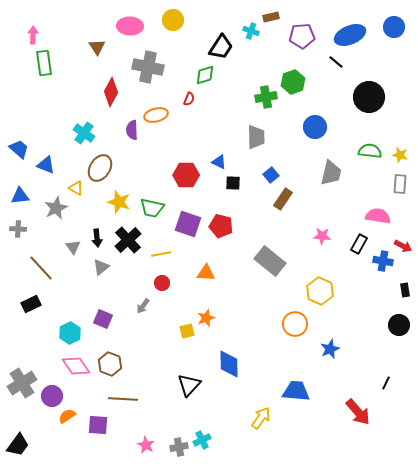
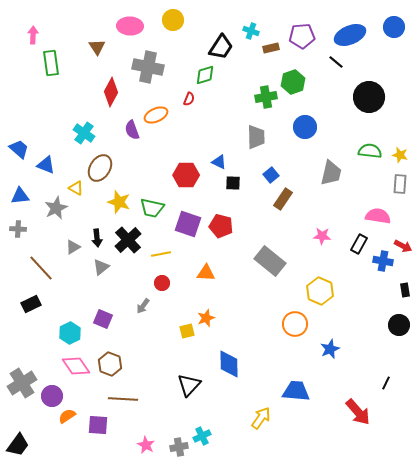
brown rectangle at (271, 17): moved 31 px down
green rectangle at (44, 63): moved 7 px right
orange ellipse at (156, 115): rotated 10 degrees counterclockwise
blue circle at (315, 127): moved 10 px left
purple semicircle at (132, 130): rotated 18 degrees counterclockwise
gray triangle at (73, 247): rotated 35 degrees clockwise
cyan cross at (202, 440): moved 4 px up
